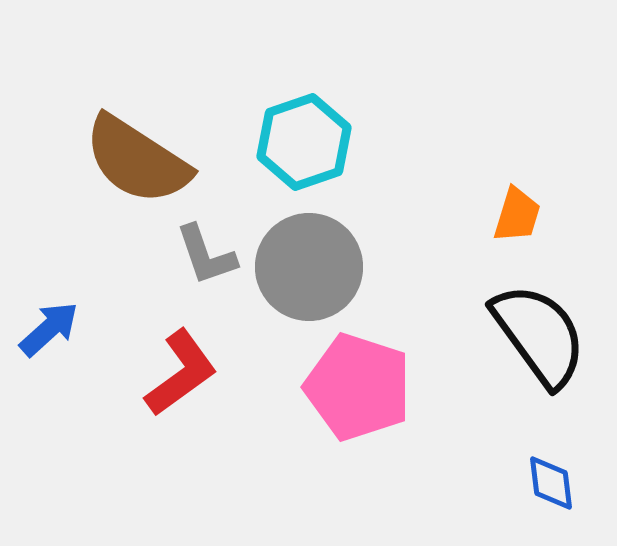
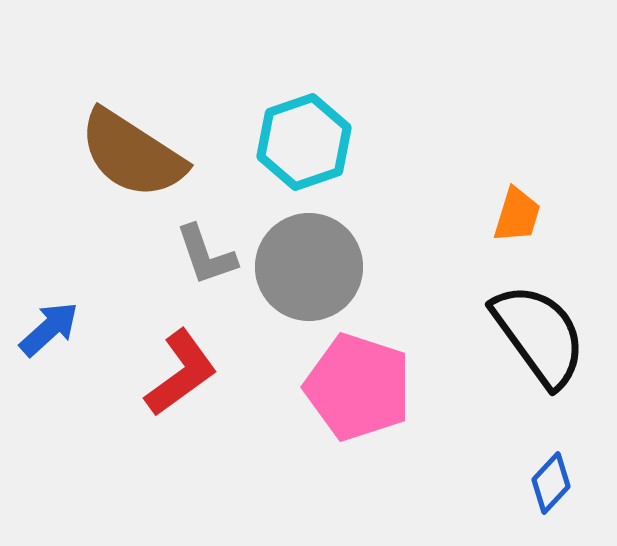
brown semicircle: moved 5 px left, 6 px up
blue diamond: rotated 50 degrees clockwise
